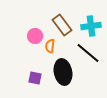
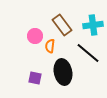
cyan cross: moved 2 px right, 1 px up
